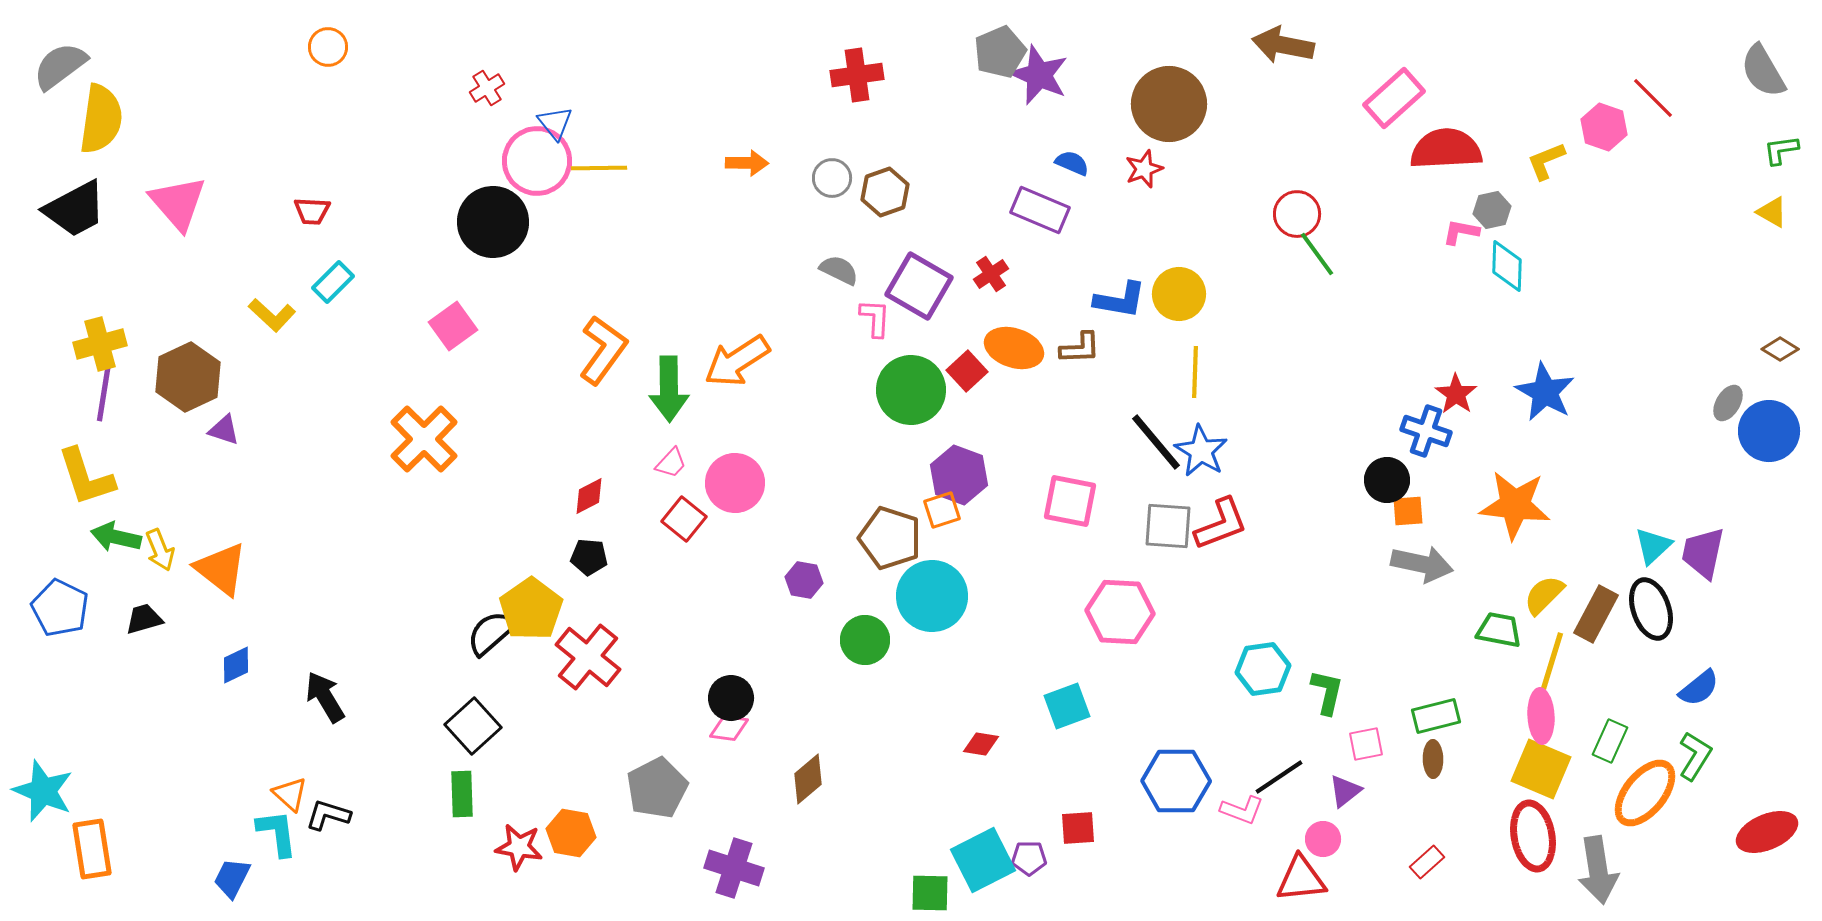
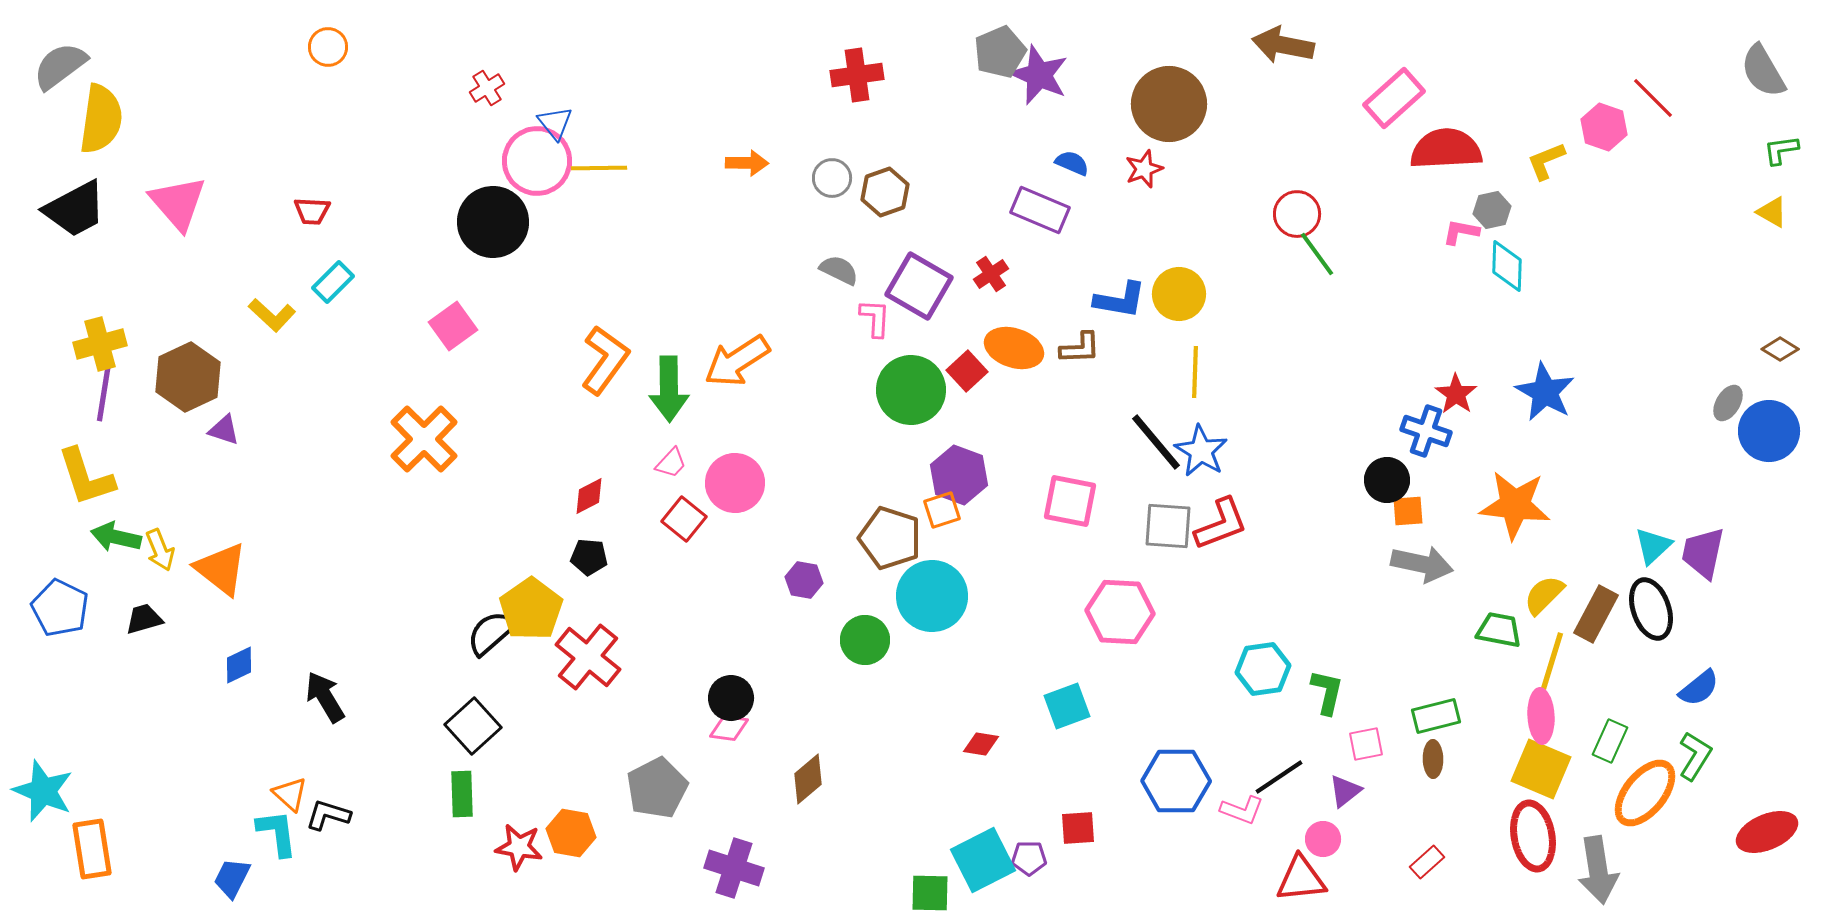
orange L-shape at (603, 350): moved 2 px right, 10 px down
blue diamond at (236, 665): moved 3 px right
